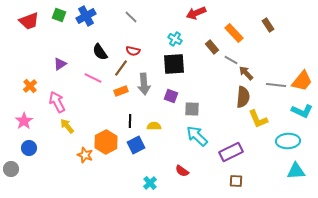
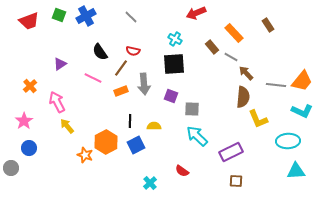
gray line at (231, 60): moved 3 px up
gray circle at (11, 169): moved 1 px up
